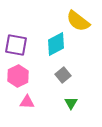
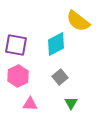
gray square: moved 3 px left, 2 px down
pink triangle: moved 3 px right, 2 px down
